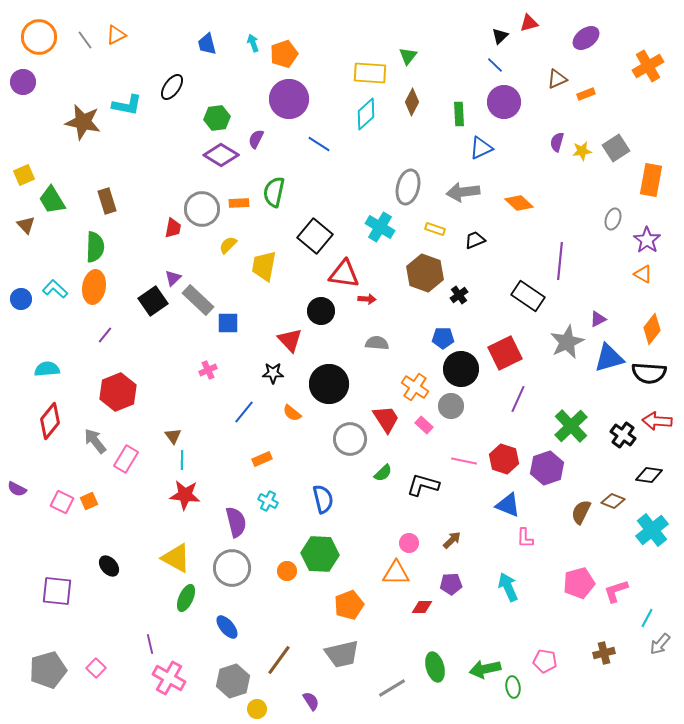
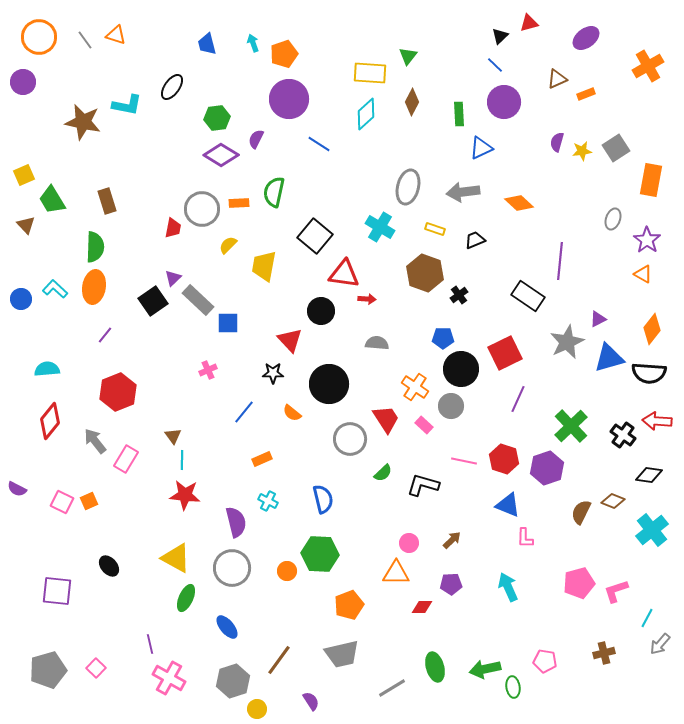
orange triangle at (116, 35): rotated 45 degrees clockwise
